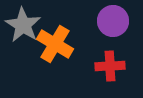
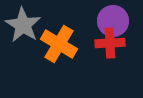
orange cross: moved 4 px right
red cross: moved 23 px up
